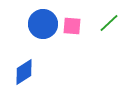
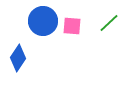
blue circle: moved 3 px up
blue diamond: moved 6 px left, 14 px up; rotated 24 degrees counterclockwise
